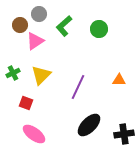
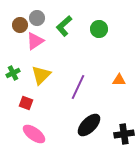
gray circle: moved 2 px left, 4 px down
